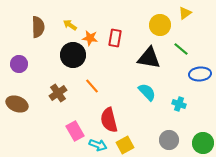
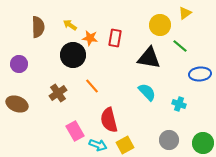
green line: moved 1 px left, 3 px up
